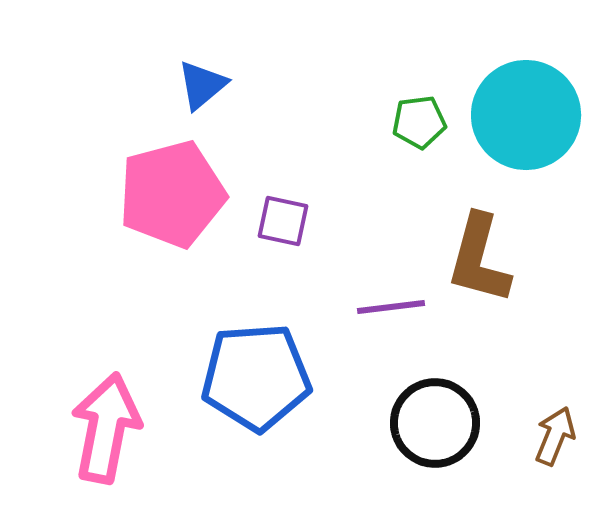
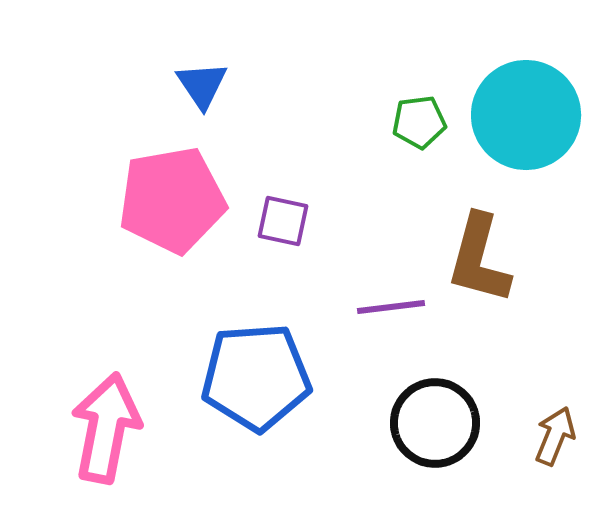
blue triangle: rotated 24 degrees counterclockwise
pink pentagon: moved 6 px down; rotated 5 degrees clockwise
